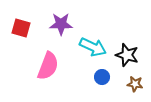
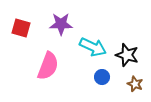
brown star: rotated 14 degrees clockwise
